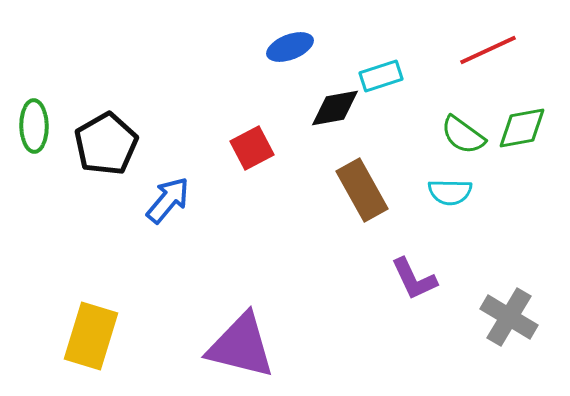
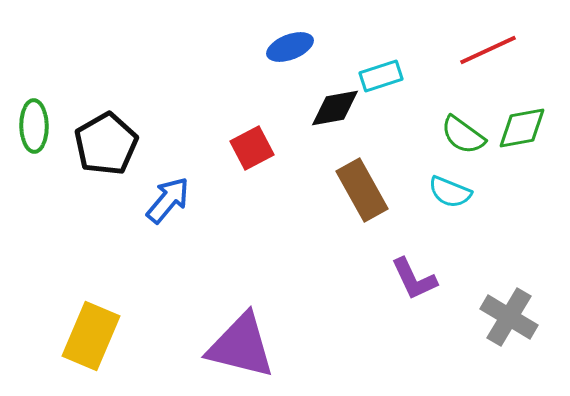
cyan semicircle: rotated 21 degrees clockwise
yellow rectangle: rotated 6 degrees clockwise
